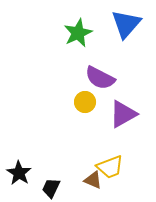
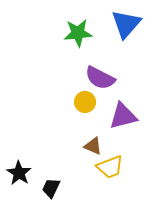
green star: rotated 20 degrees clockwise
purple triangle: moved 2 px down; rotated 16 degrees clockwise
brown triangle: moved 34 px up
